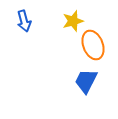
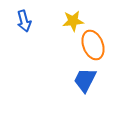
yellow star: rotated 10 degrees clockwise
blue trapezoid: moved 1 px left, 1 px up
